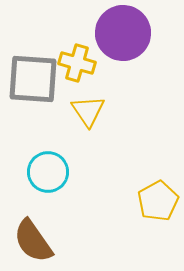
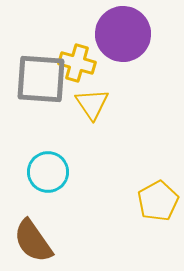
purple circle: moved 1 px down
gray square: moved 8 px right
yellow triangle: moved 4 px right, 7 px up
